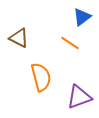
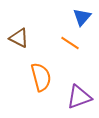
blue triangle: rotated 12 degrees counterclockwise
